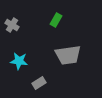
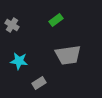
green rectangle: rotated 24 degrees clockwise
